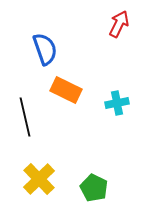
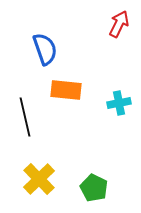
orange rectangle: rotated 20 degrees counterclockwise
cyan cross: moved 2 px right
